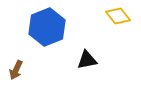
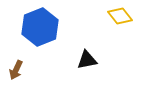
yellow diamond: moved 2 px right
blue hexagon: moved 7 px left
